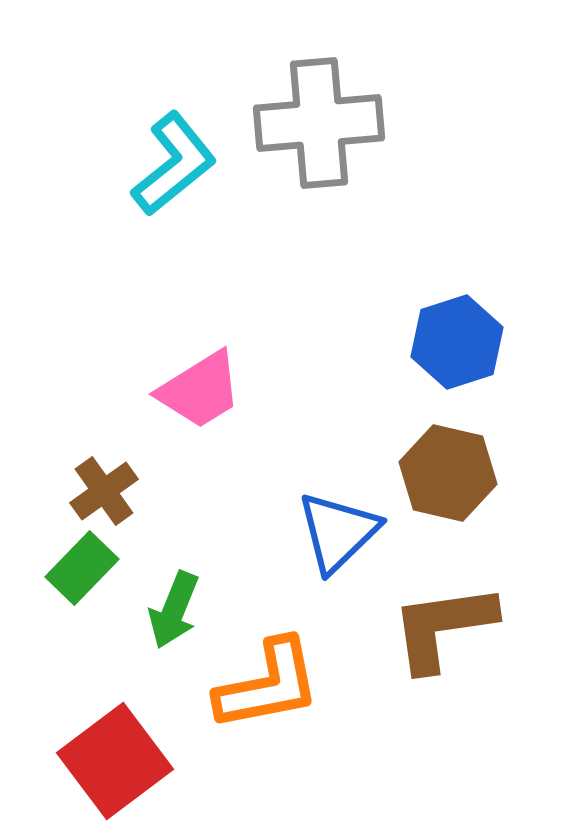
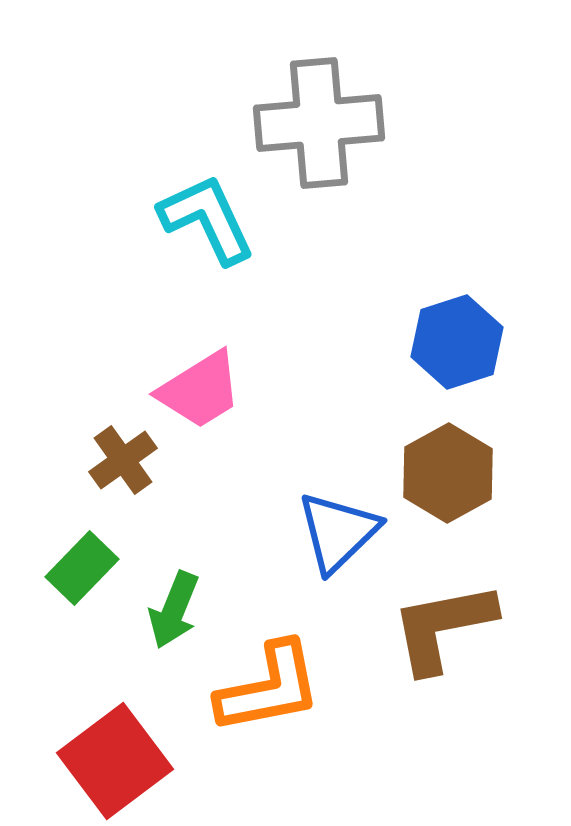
cyan L-shape: moved 33 px right, 55 px down; rotated 76 degrees counterclockwise
brown hexagon: rotated 18 degrees clockwise
brown cross: moved 19 px right, 31 px up
brown L-shape: rotated 3 degrees counterclockwise
orange L-shape: moved 1 px right, 3 px down
